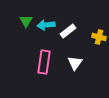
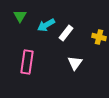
green triangle: moved 6 px left, 5 px up
cyan arrow: rotated 24 degrees counterclockwise
white rectangle: moved 2 px left, 2 px down; rotated 14 degrees counterclockwise
pink rectangle: moved 17 px left
